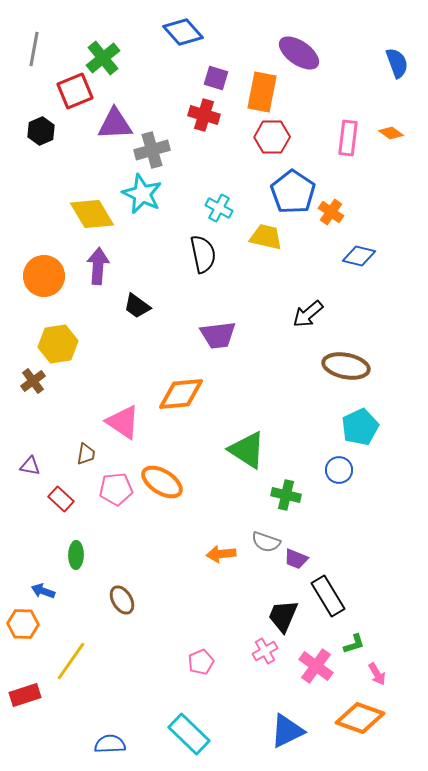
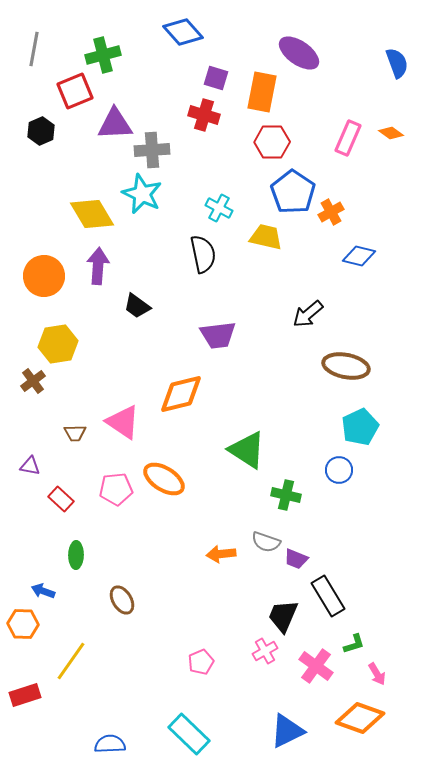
green cross at (103, 58): moved 3 px up; rotated 24 degrees clockwise
red hexagon at (272, 137): moved 5 px down
pink rectangle at (348, 138): rotated 16 degrees clockwise
gray cross at (152, 150): rotated 12 degrees clockwise
orange cross at (331, 212): rotated 25 degrees clockwise
orange diamond at (181, 394): rotated 9 degrees counterclockwise
brown trapezoid at (86, 454): moved 11 px left, 21 px up; rotated 80 degrees clockwise
orange ellipse at (162, 482): moved 2 px right, 3 px up
